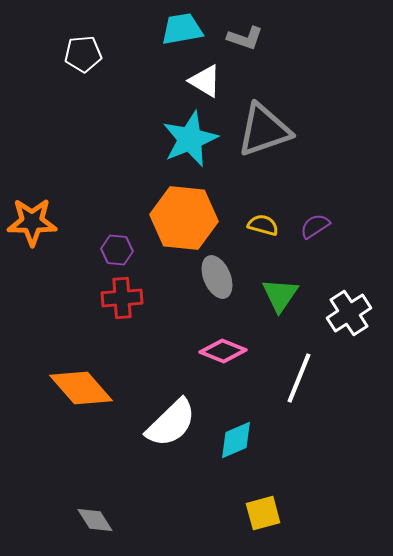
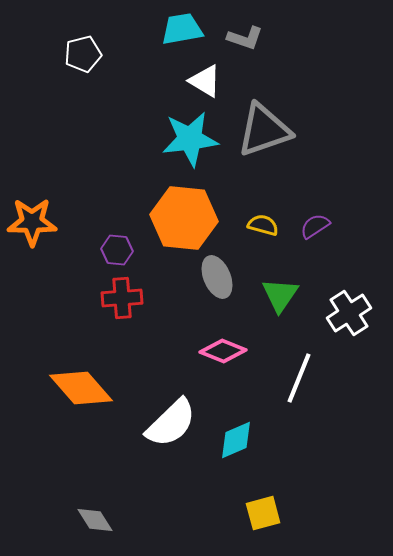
white pentagon: rotated 9 degrees counterclockwise
cyan star: rotated 16 degrees clockwise
